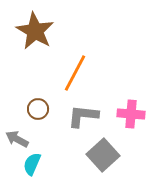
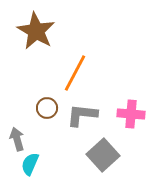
brown star: moved 1 px right
brown circle: moved 9 px right, 1 px up
gray L-shape: moved 1 px left, 1 px up
gray arrow: rotated 45 degrees clockwise
cyan semicircle: moved 2 px left
